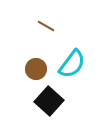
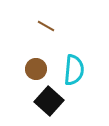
cyan semicircle: moved 2 px right, 6 px down; rotated 32 degrees counterclockwise
